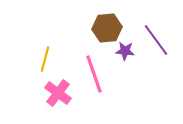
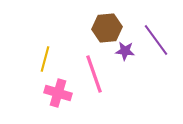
pink cross: rotated 20 degrees counterclockwise
